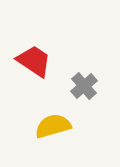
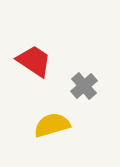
yellow semicircle: moved 1 px left, 1 px up
